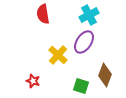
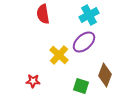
purple ellipse: rotated 15 degrees clockwise
yellow cross: moved 1 px right
red star: rotated 16 degrees counterclockwise
